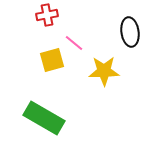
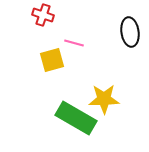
red cross: moved 4 px left; rotated 30 degrees clockwise
pink line: rotated 24 degrees counterclockwise
yellow star: moved 28 px down
green rectangle: moved 32 px right
